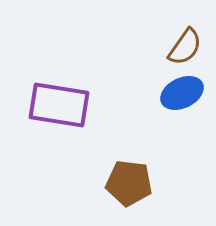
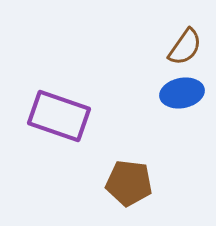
blue ellipse: rotated 15 degrees clockwise
purple rectangle: moved 11 px down; rotated 10 degrees clockwise
